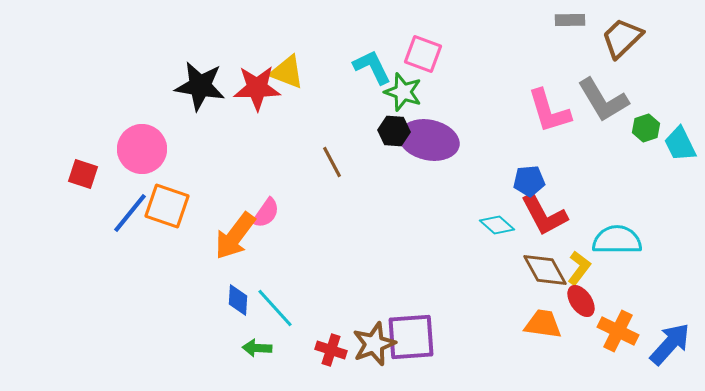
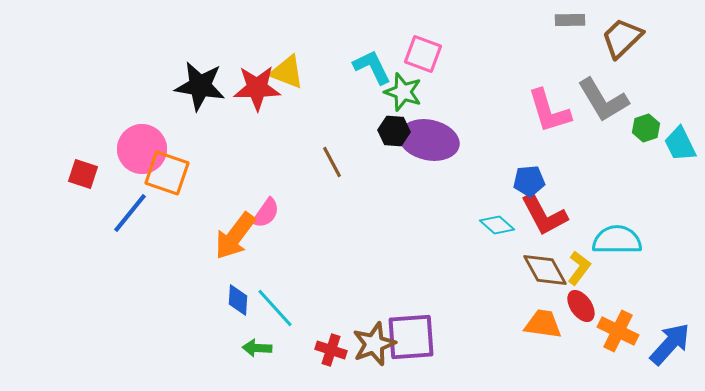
orange square: moved 33 px up
red ellipse: moved 5 px down
